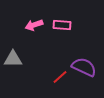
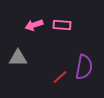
gray triangle: moved 5 px right, 1 px up
purple semicircle: rotated 75 degrees clockwise
